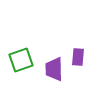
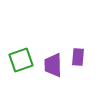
purple trapezoid: moved 1 px left, 4 px up
